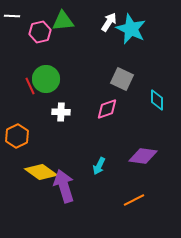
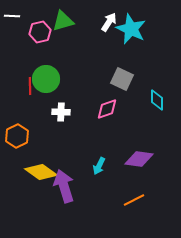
green triangle: rotated 10 degrees counterclockwise
red line: rotated 24 degrees clockwise
purple diamond: moved 4 px left, 3 px down
